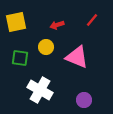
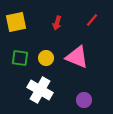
red arrow: moved 2 px up; rotated 56 degrees counterclockwise
yellow circle: moved 11 px down
